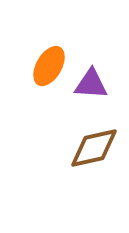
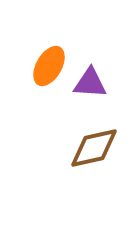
purple triangle: moved 1 px left, 1 px up
